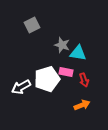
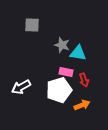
gray square: rotated 28 degrees clockwise
white pentagon: moved 12 px right, 11 px down
